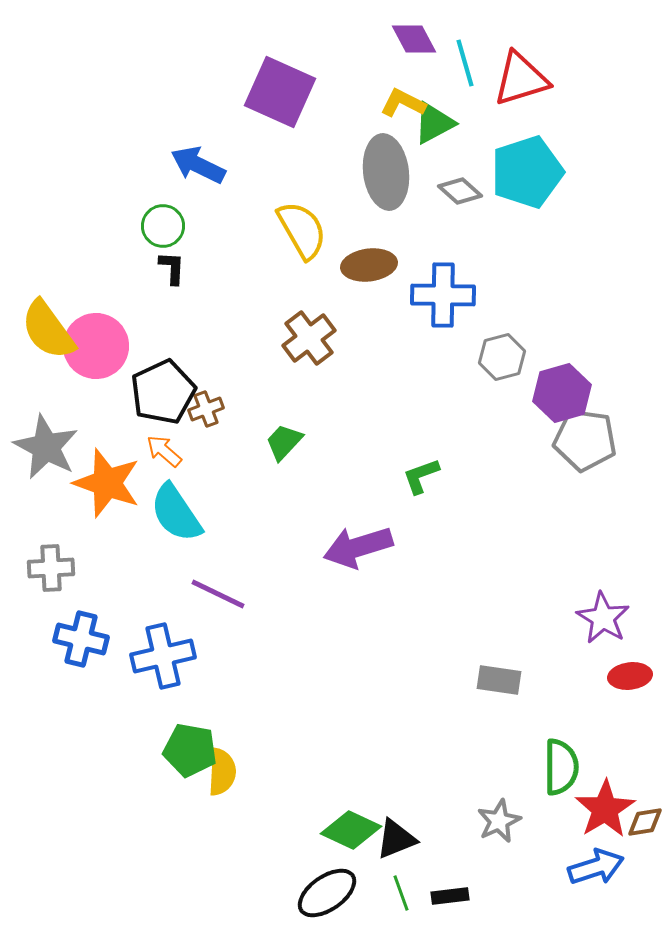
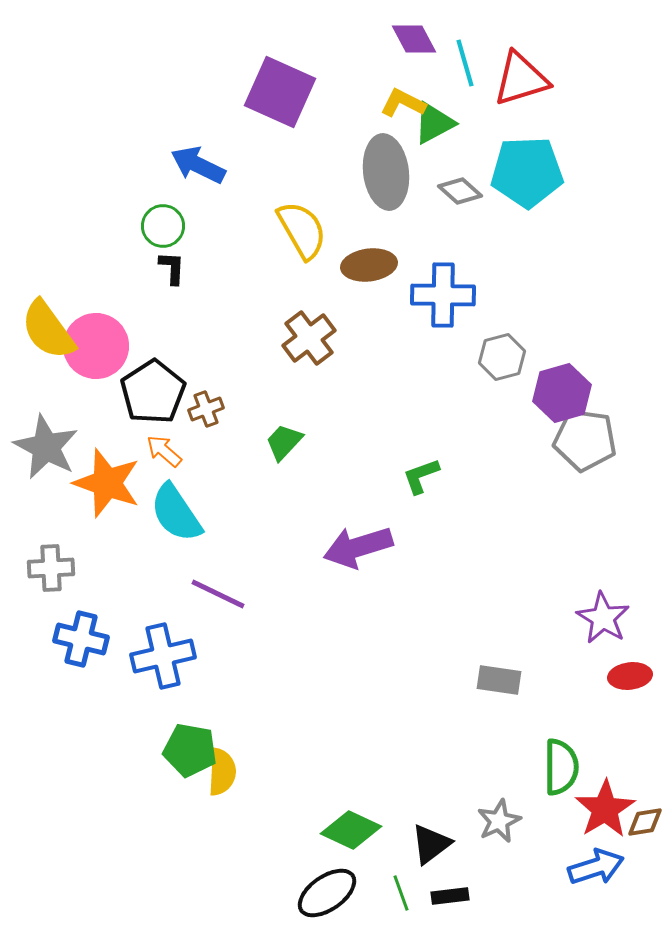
cyan pentagon at (527, 172): rotated 16 degrees clockwise
black pentagon at (163, 392): moved 10 px left; rotated 8 degrees counterclockwise
black triangle at (396, 839): moved 35 px right, 5 px down; rotated 15 degrees counterclockwise
